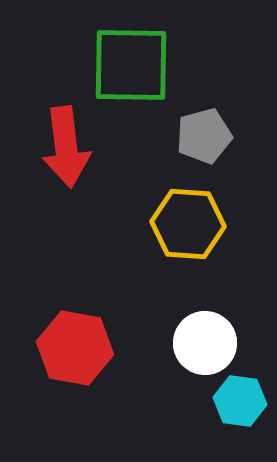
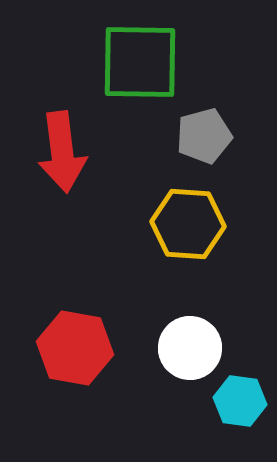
green square: moved 9 px right, 3 px up
red arrow: moved 4 px left, 5 px down
white circle: moved 15 px left, 5 px down
